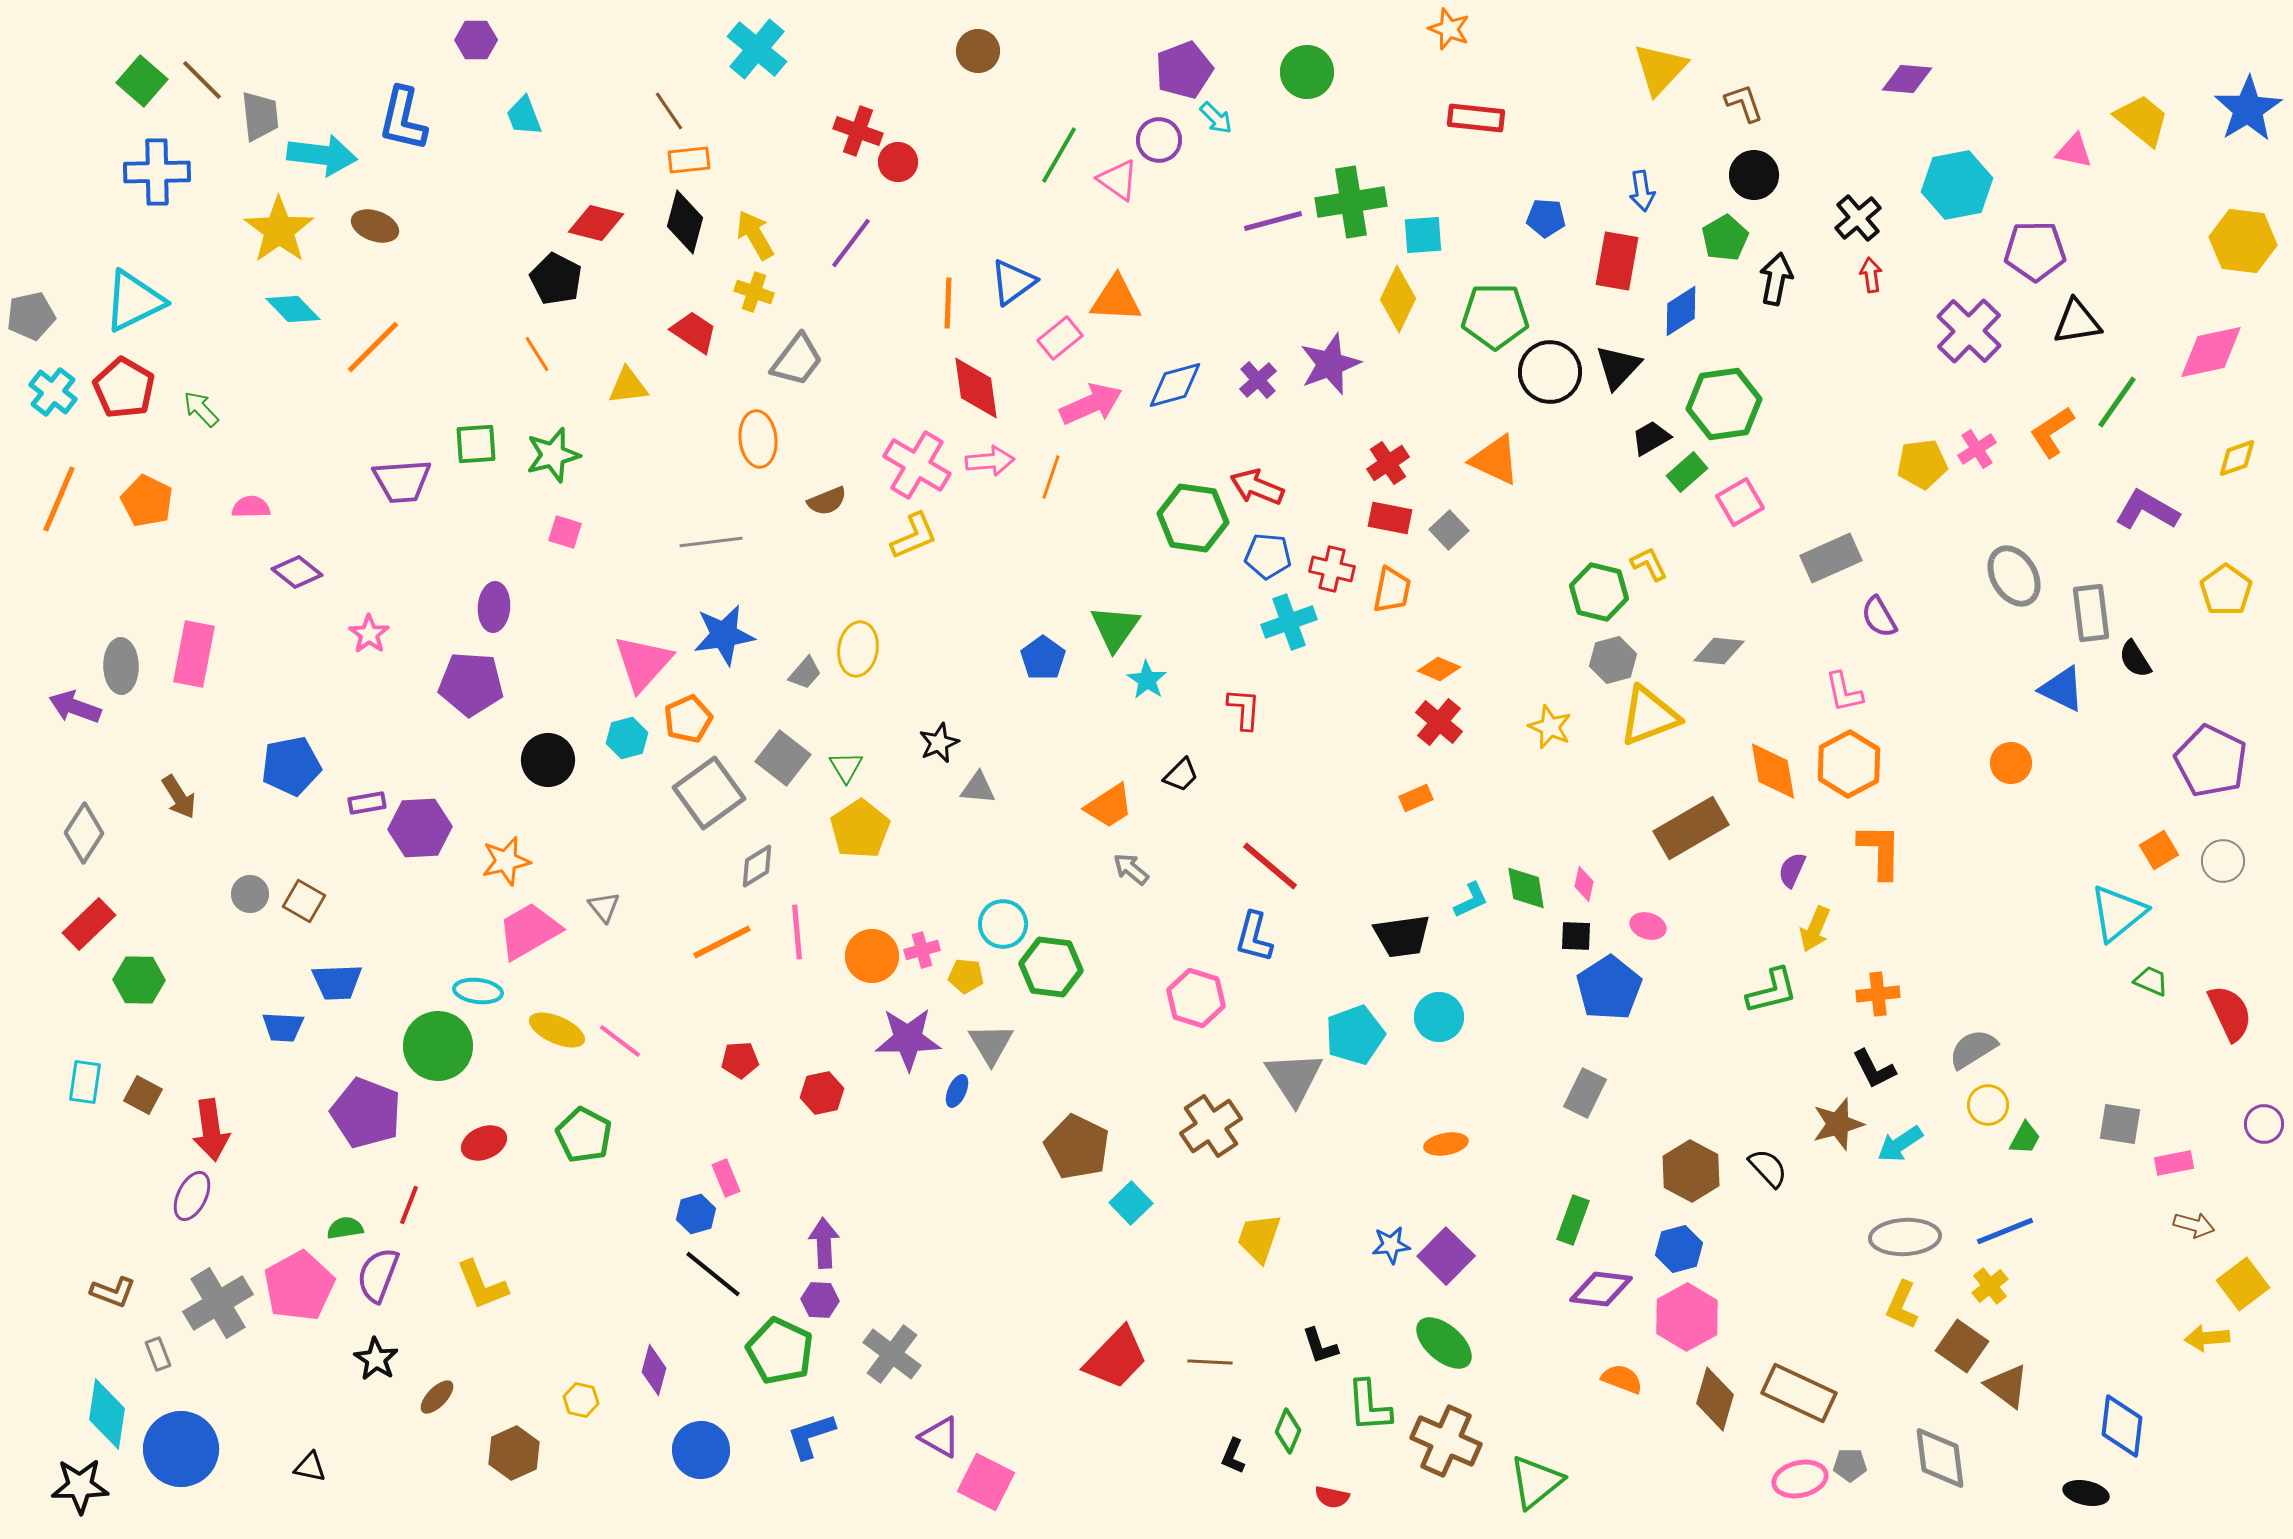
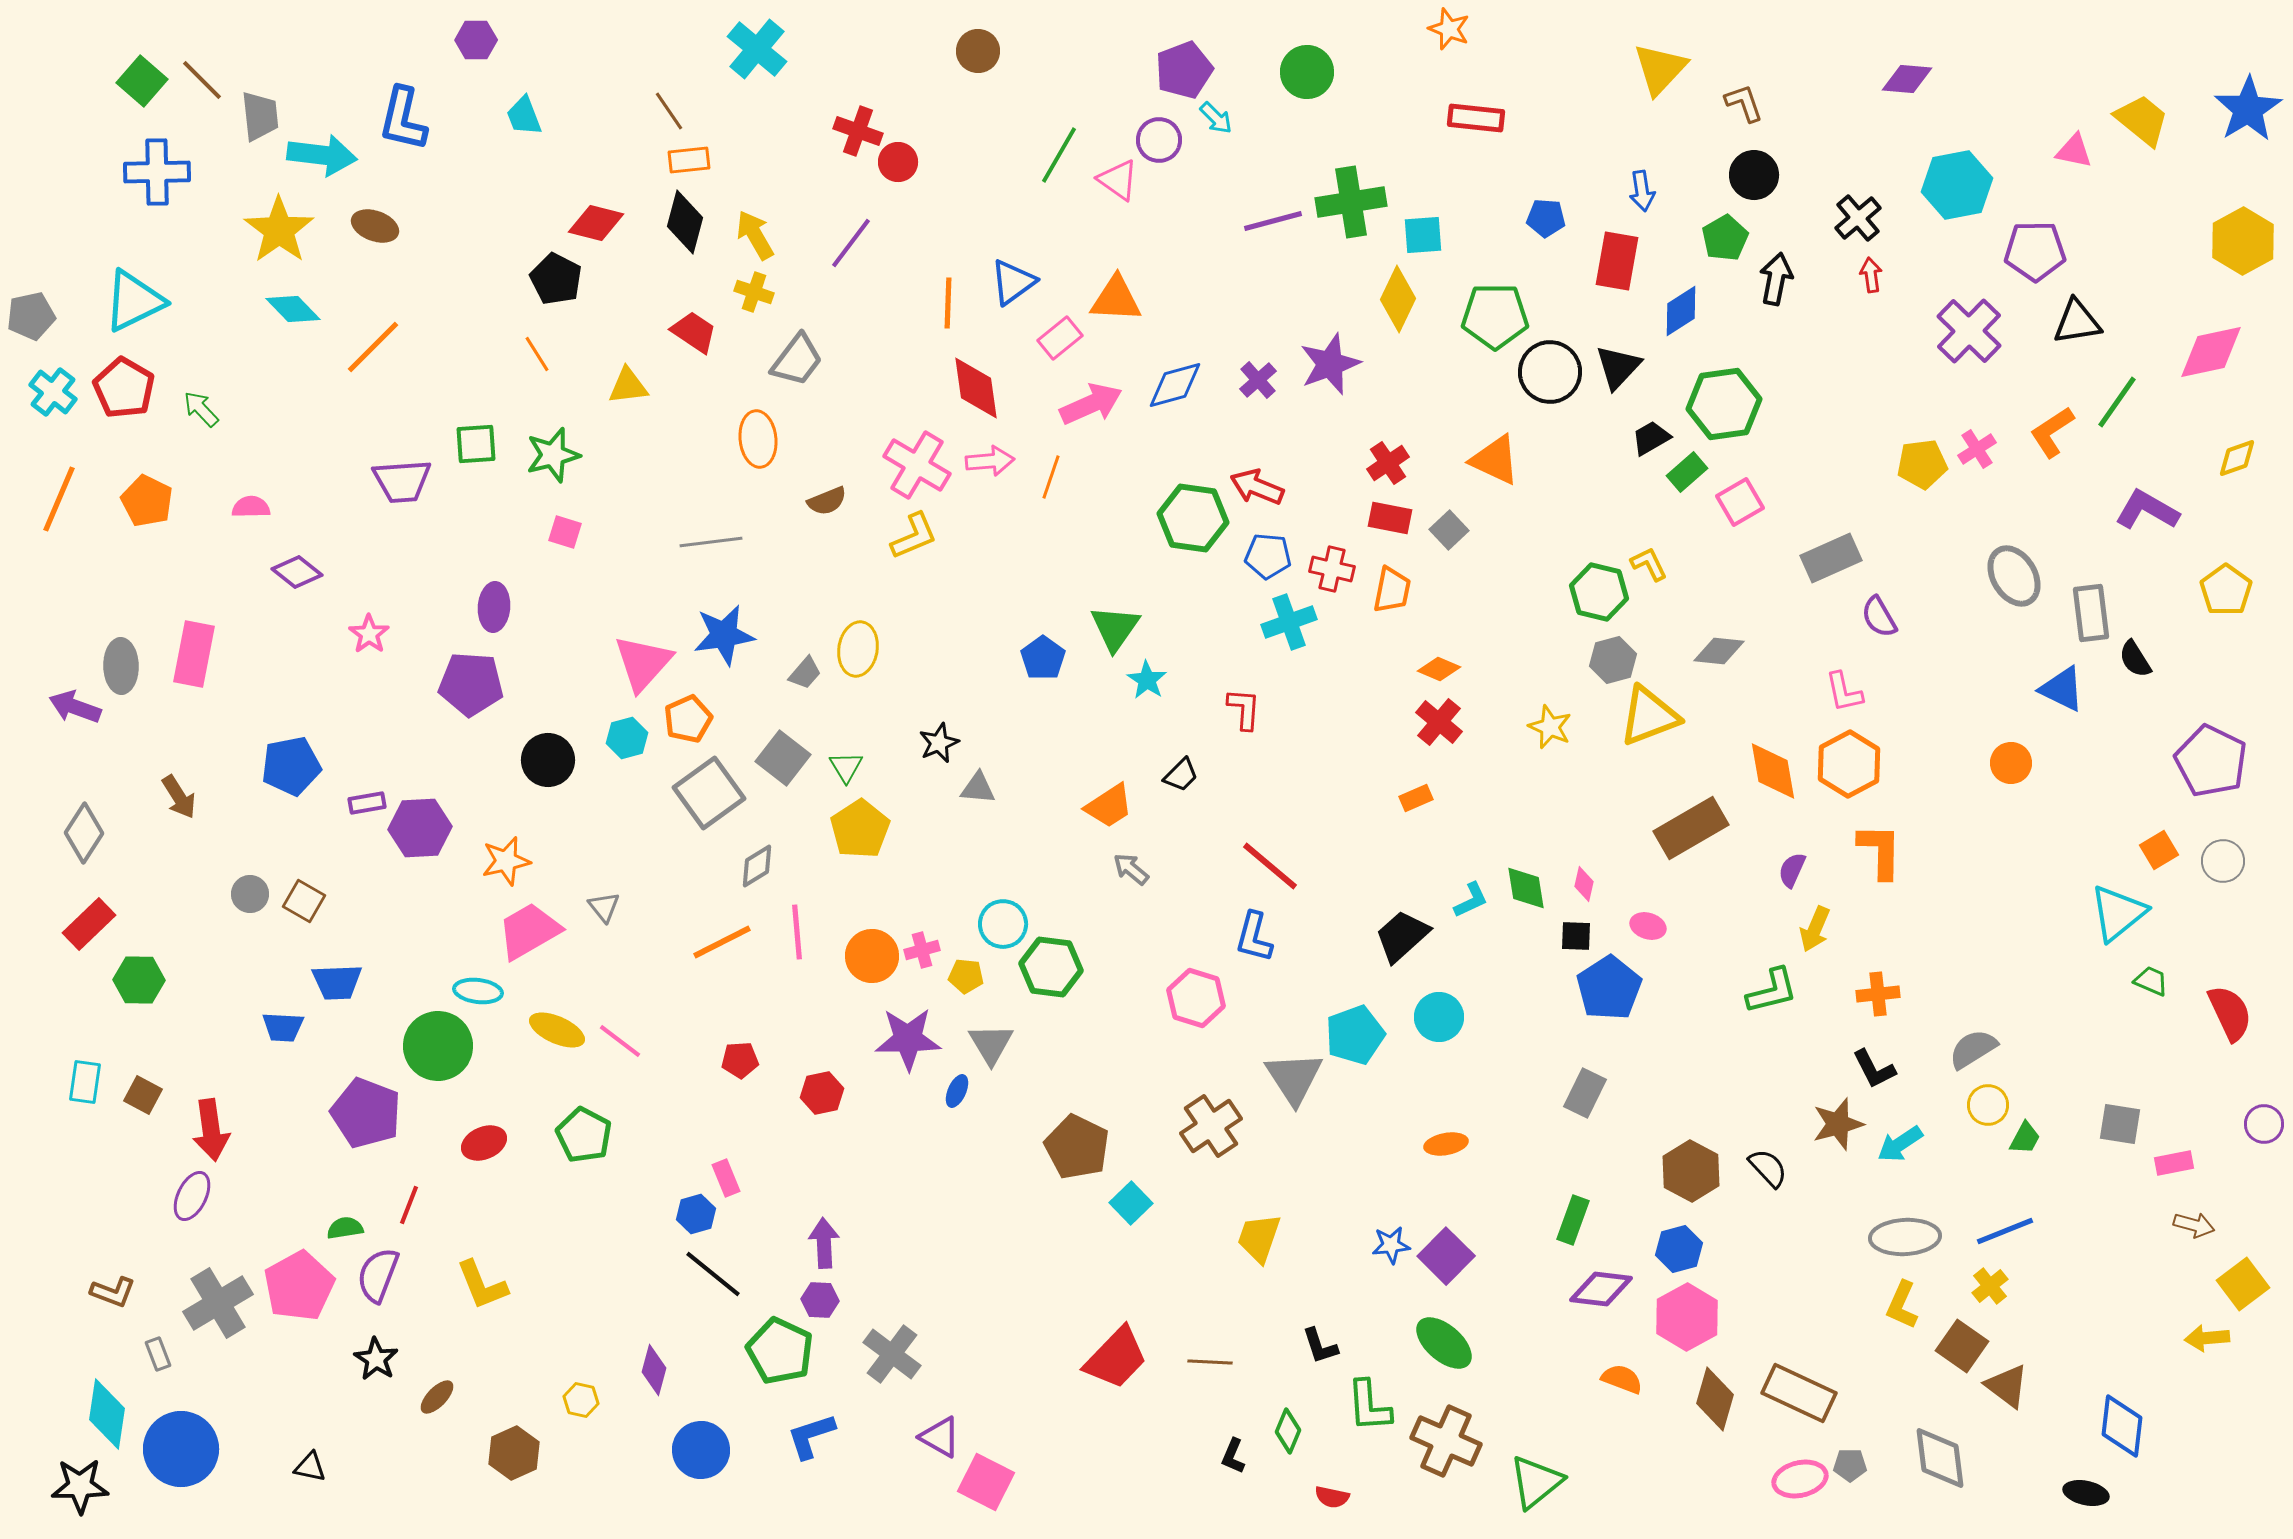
yellow hexagon at (2243, 241): rotated 24 degrees clockwise
black trapezoid at (1402, 936): rotated 146 degrees clockwise
